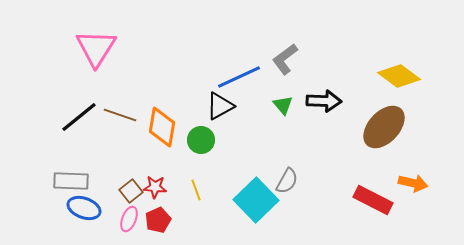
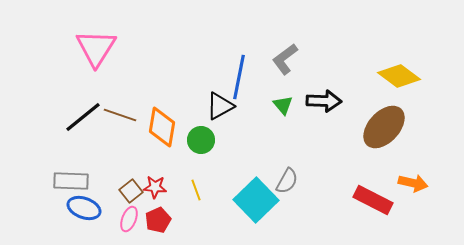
blue line: rotated 54 degrees counterclockwise
black line: moved 4 px right
